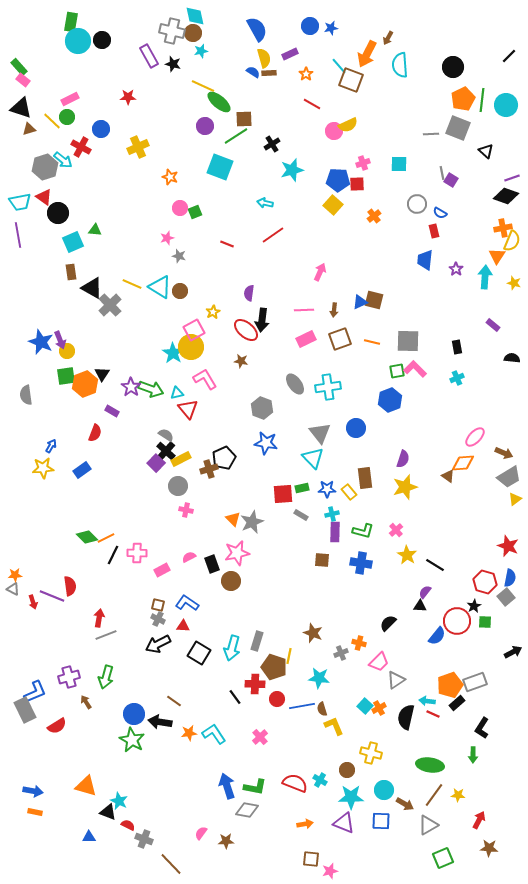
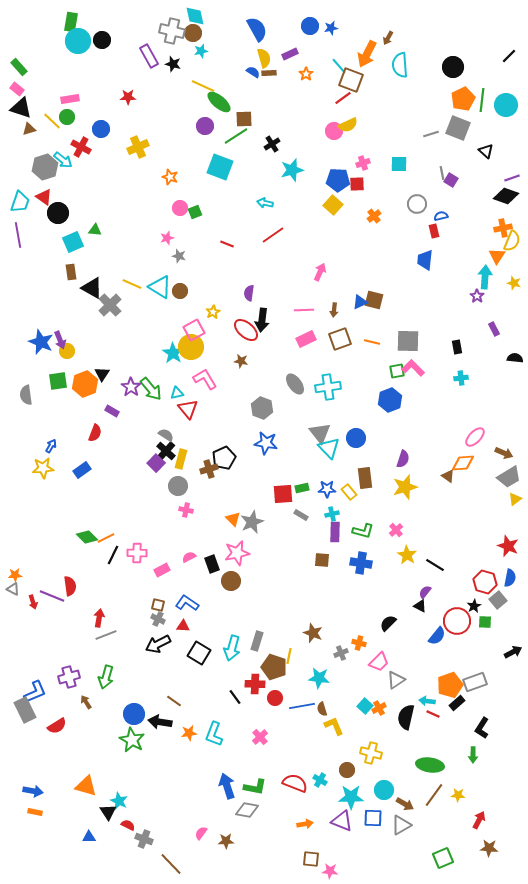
pink rectangle at (23, 80): moved 6 px left, 9 px down
pink rectangle at (70, 99): rotated 18 degrees clockwise
red line at (312, 104): moved 31 px right, 6 px up; rotated 66 degrees counterclockwise
gray line at (431, 134): rotated 14 degrees counterclockwise
cyan trapezoid at (20, 202): rotated 60 degrees counterclockwise
blue semicircle at (440, 213): moved 1 px right, 3 px down; rotated 136 degrees clockwise
purple star at (456, 269): moved 21 px right, 27 px down
purple rectangle at (493, 325): moved 1 px right, 4 px down; rotated 24 degrees clockwise
black semicircle at (512, 358): moved 3 px right
pink L-shape at (415, 369): moved 2 px left, 1 px up
green square at (66, 376): moved 8 px left, 5 px down
cyan cross at (457, 378): moved 4 px right; rotated 16 degrees clockwise
green arrow at (151, 389): rotated 30 degrees clockwise
blue circle at (356, 428): moved 10 px down
cyan triangle at (313, 458): moved 16 px right, 10 px up
yellow rectangle at (181, 459): rotated 48 degrees counterclockwise
gray square at (506, 597): moved 8 px left, 3 px down
black triangle at (420, 606): rotated 24 degrees clockwise
red circle at (277, 699): moved 2 px left, 1 px up
cyan L-shape at (214, 734): rotated 125 degrees counterclockwise
black triangle at (108, 812): rotated 36 degrees clockwise
blue square at (381, 821): moved 8 px left, 3 px up
purple triangle at (344, 823): moved 2 px left, 2 px up
gray triangle at (428, 825): moved 27 px left
pink star at (330, 871): rotated 21 degrees clockwise
